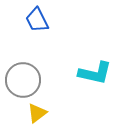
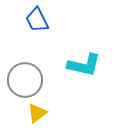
cyan L-shape: moved 11 px left, 8 px up
gray circle: moved 2 px right
